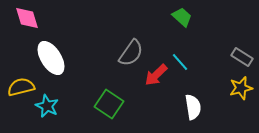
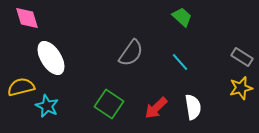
red arrow: moved 33 px down
